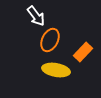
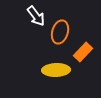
orange ellipse: moved 10 px right, 8 px up; rotated 10 degrees counterclockwise
yellow ellipse: rotated 12 degrees counterclockwise
